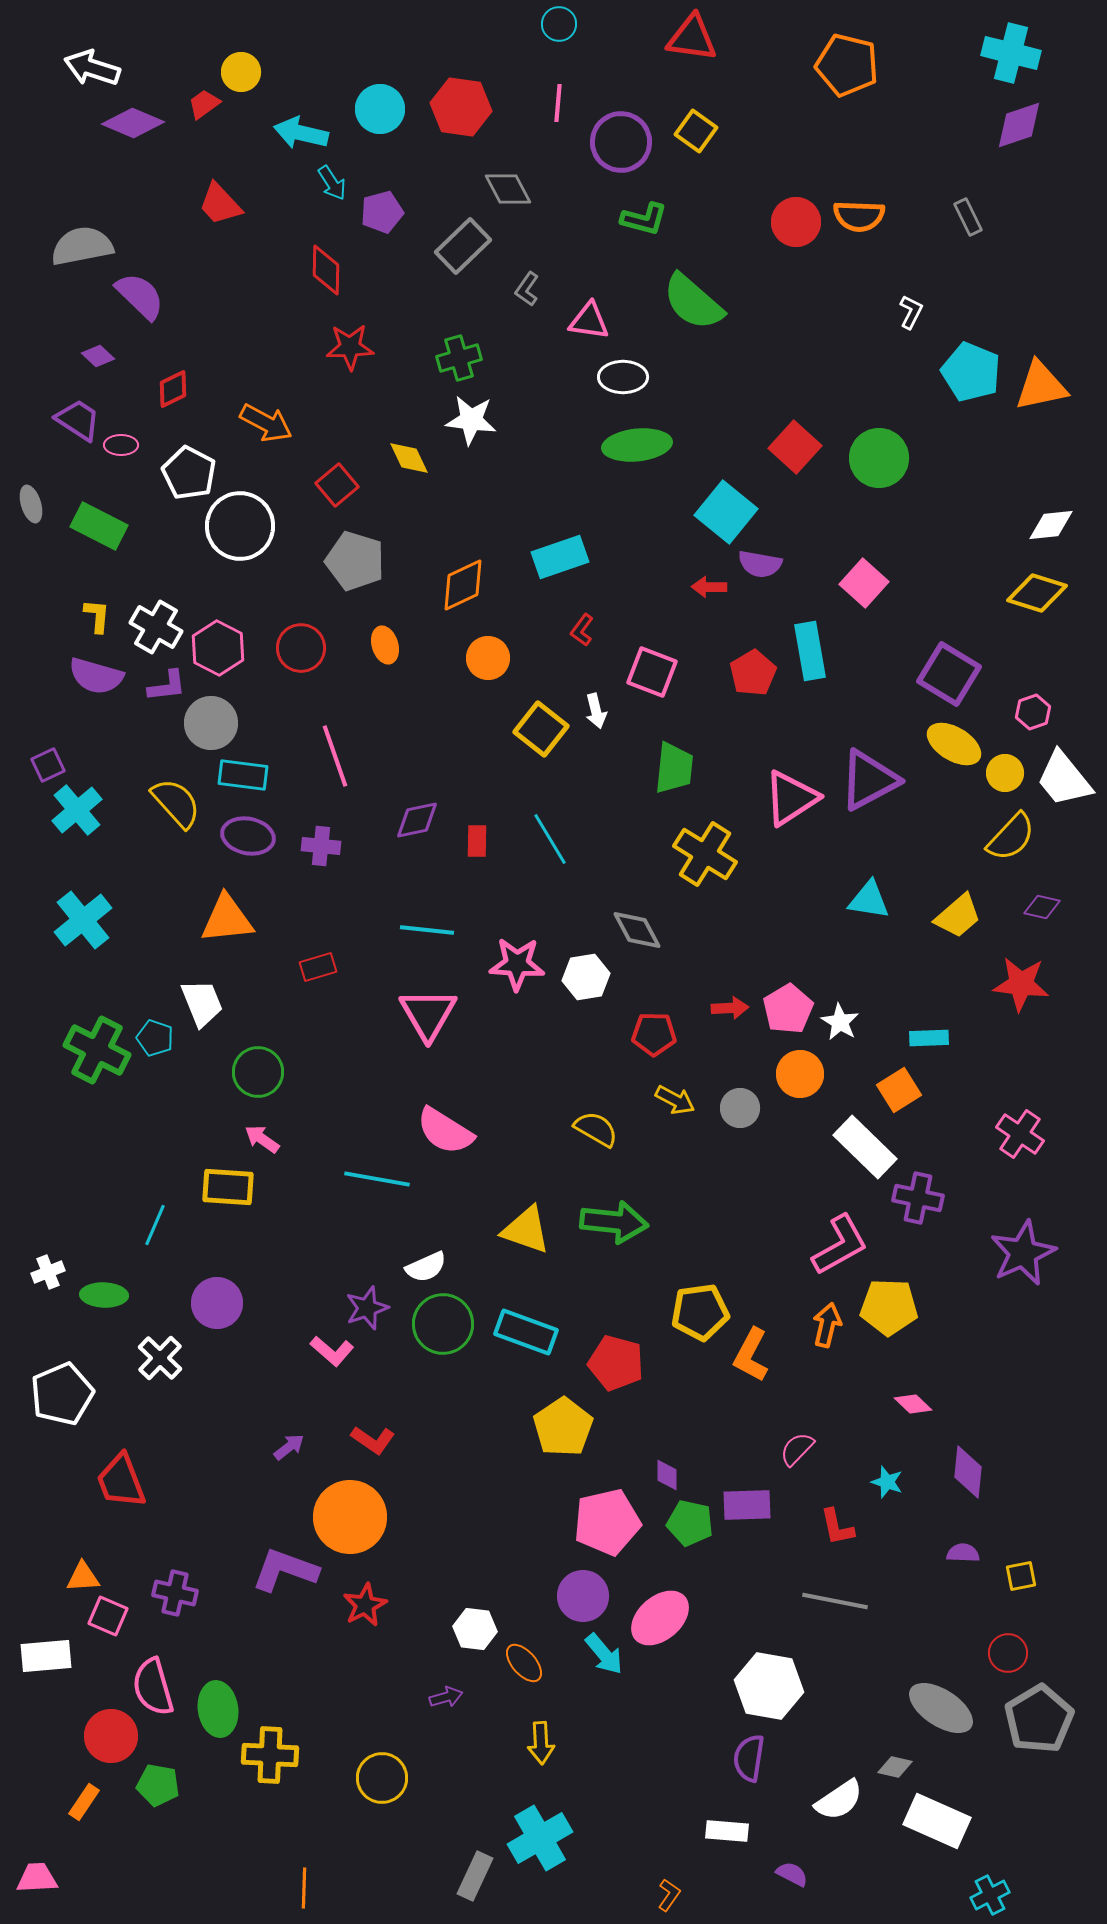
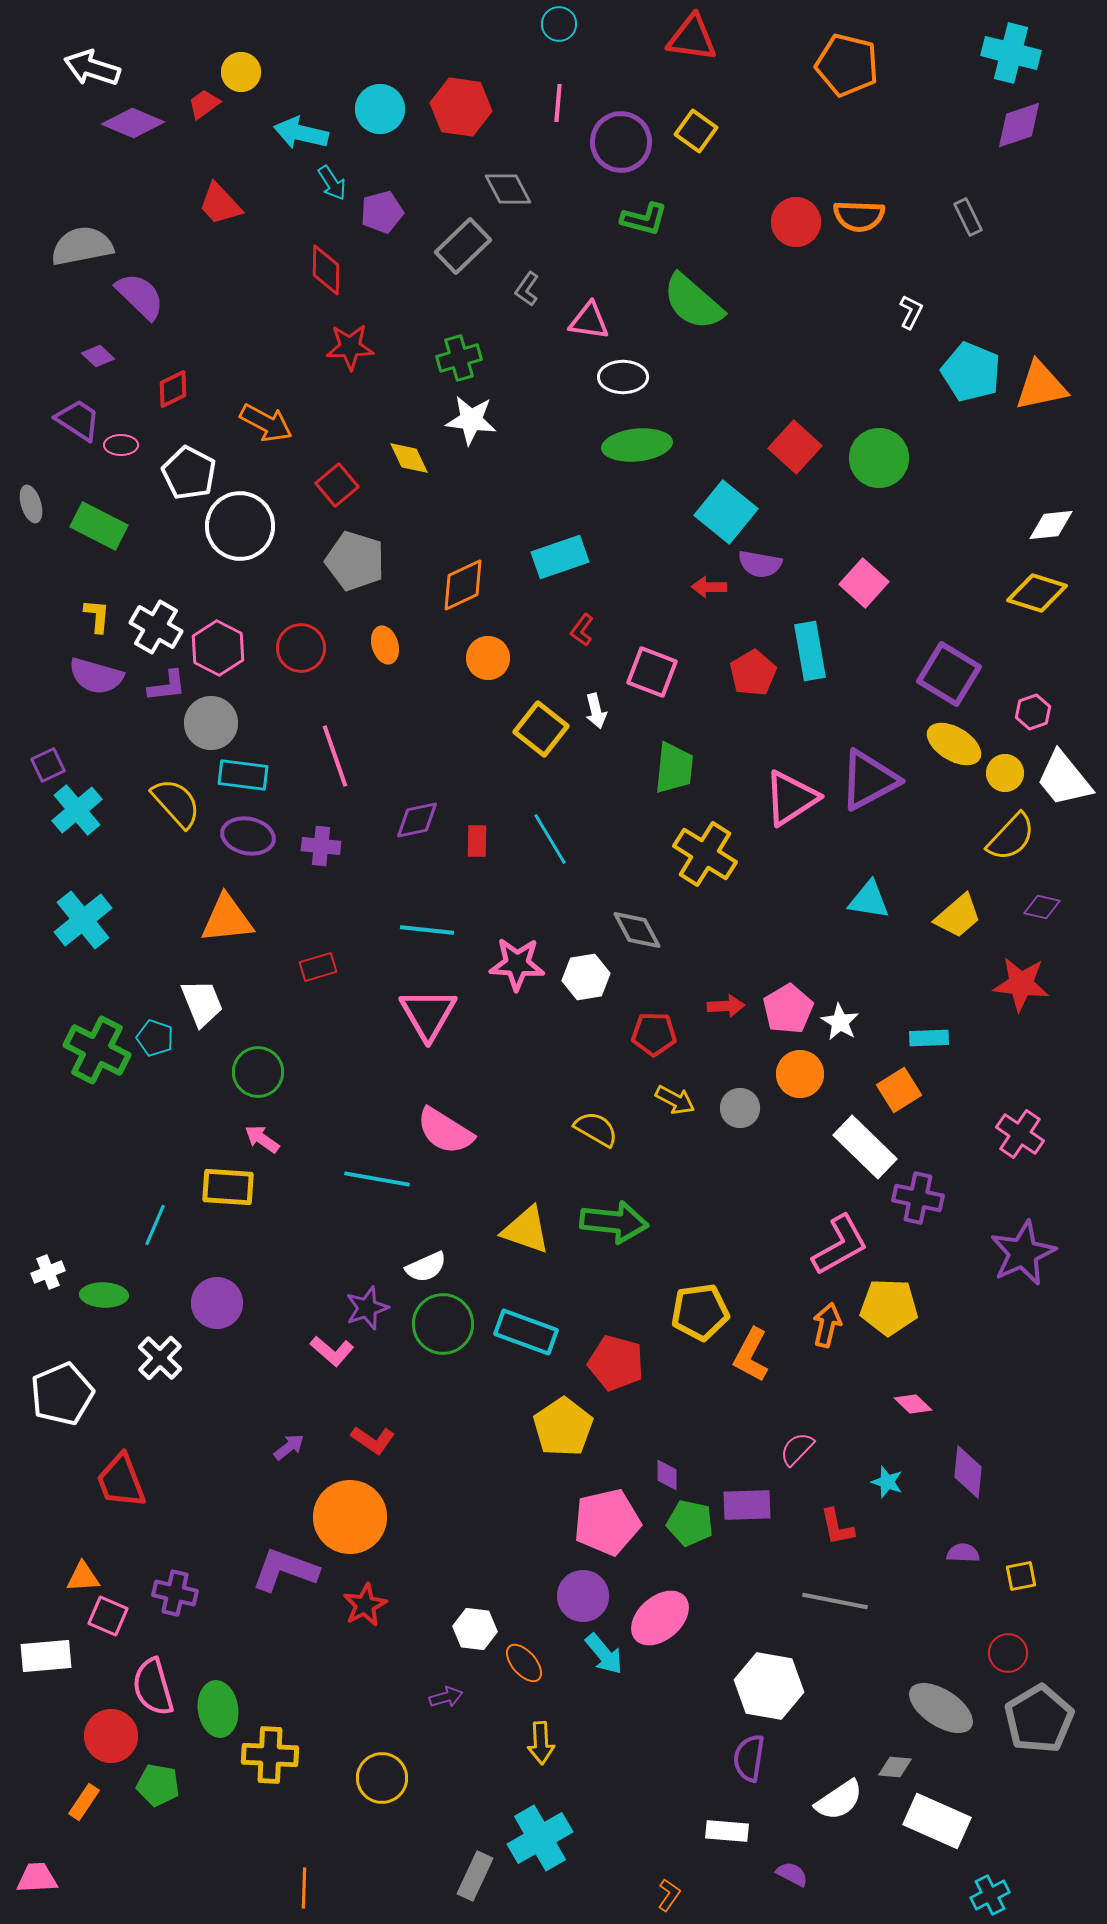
red arrow at (730, 1008): moved 4 px left, 2 px up
gray diamond at (895, 1767): rotated 8 degrees counterclockwise
